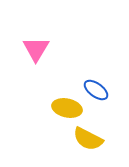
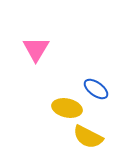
blue ellipse: moved 1 px up
yellow semicircle: moved 2 px up
